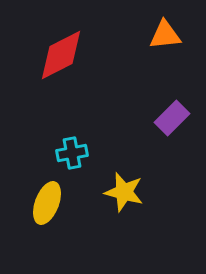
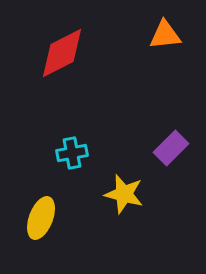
red diamond: moved 1 px right, 2 px up
purple rectangle: moved 1 px left, 30 px down
yellow star: moved 2 px down
yellow ellipse: moved 6 px left, 15 px down
